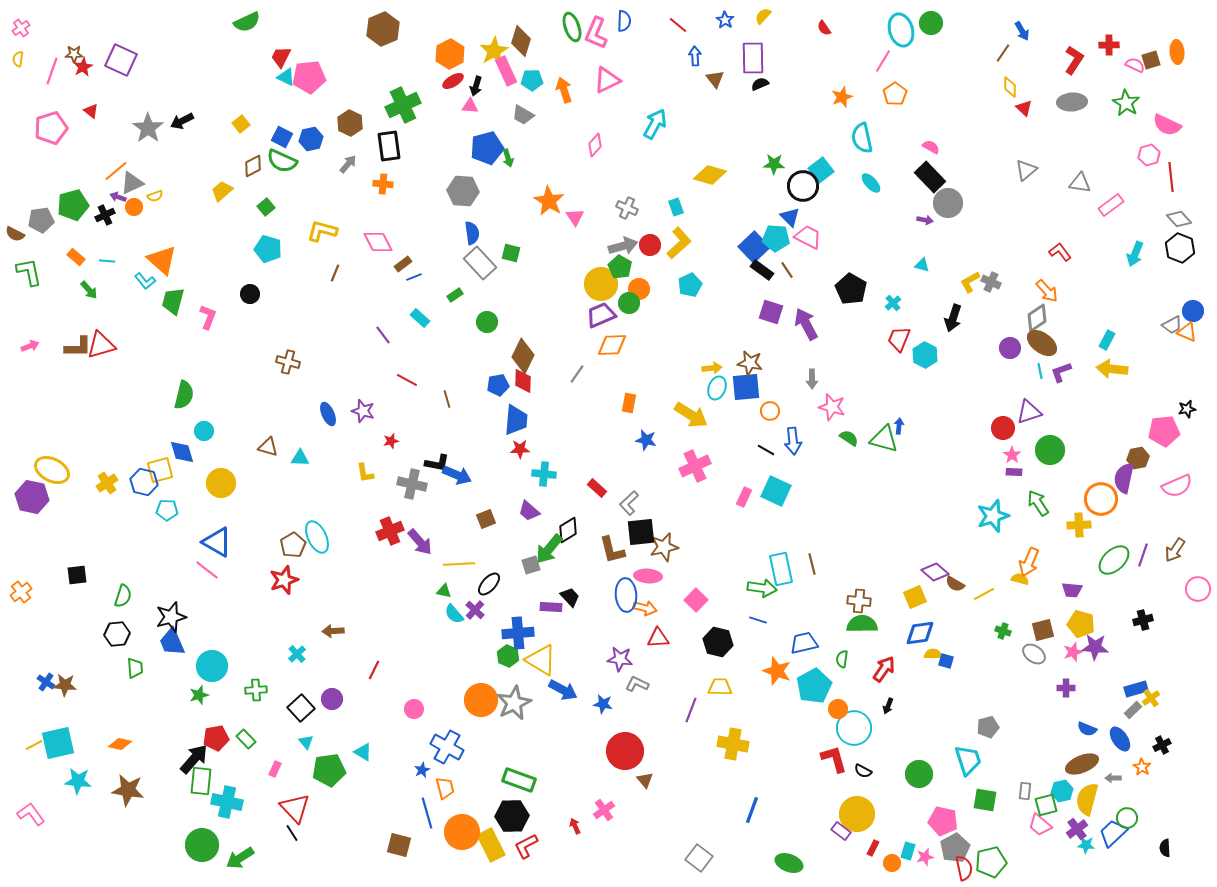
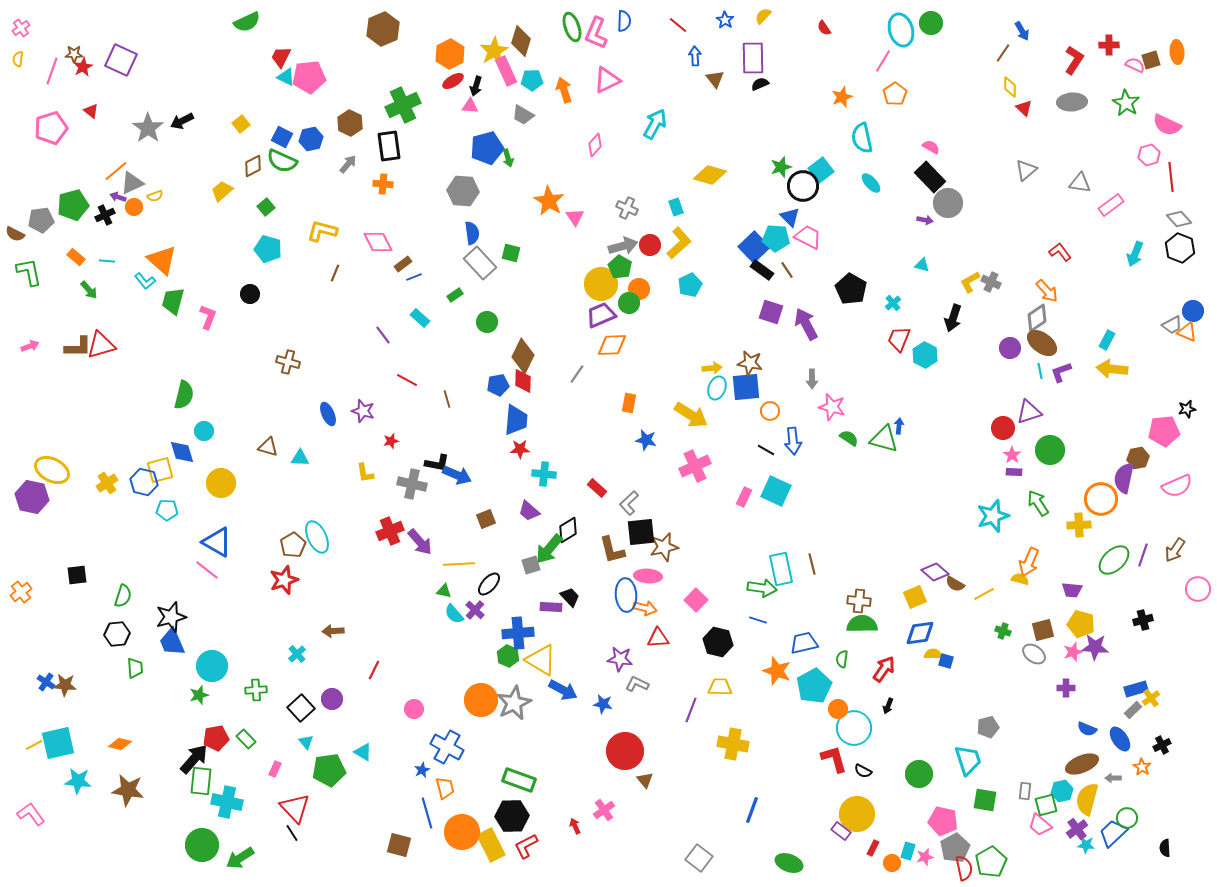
green star at (774, 164): moved 7 px right, 3 px down; rotated 20 degrees counterclockwise
green pentagon at (991, 862): rotated 16 degrees counterclockwise
